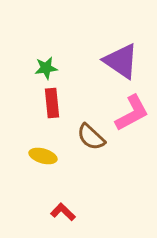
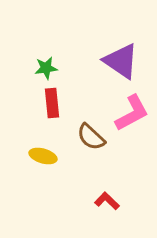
red L-shape: moved 44 px right, 11 px up
